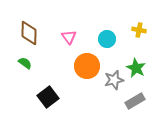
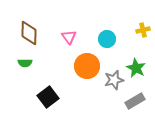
yellow cross: moved 4 px right; rotated 24 degrees counterclockwise
green semicircle: rotated 144 degrees clockwise
